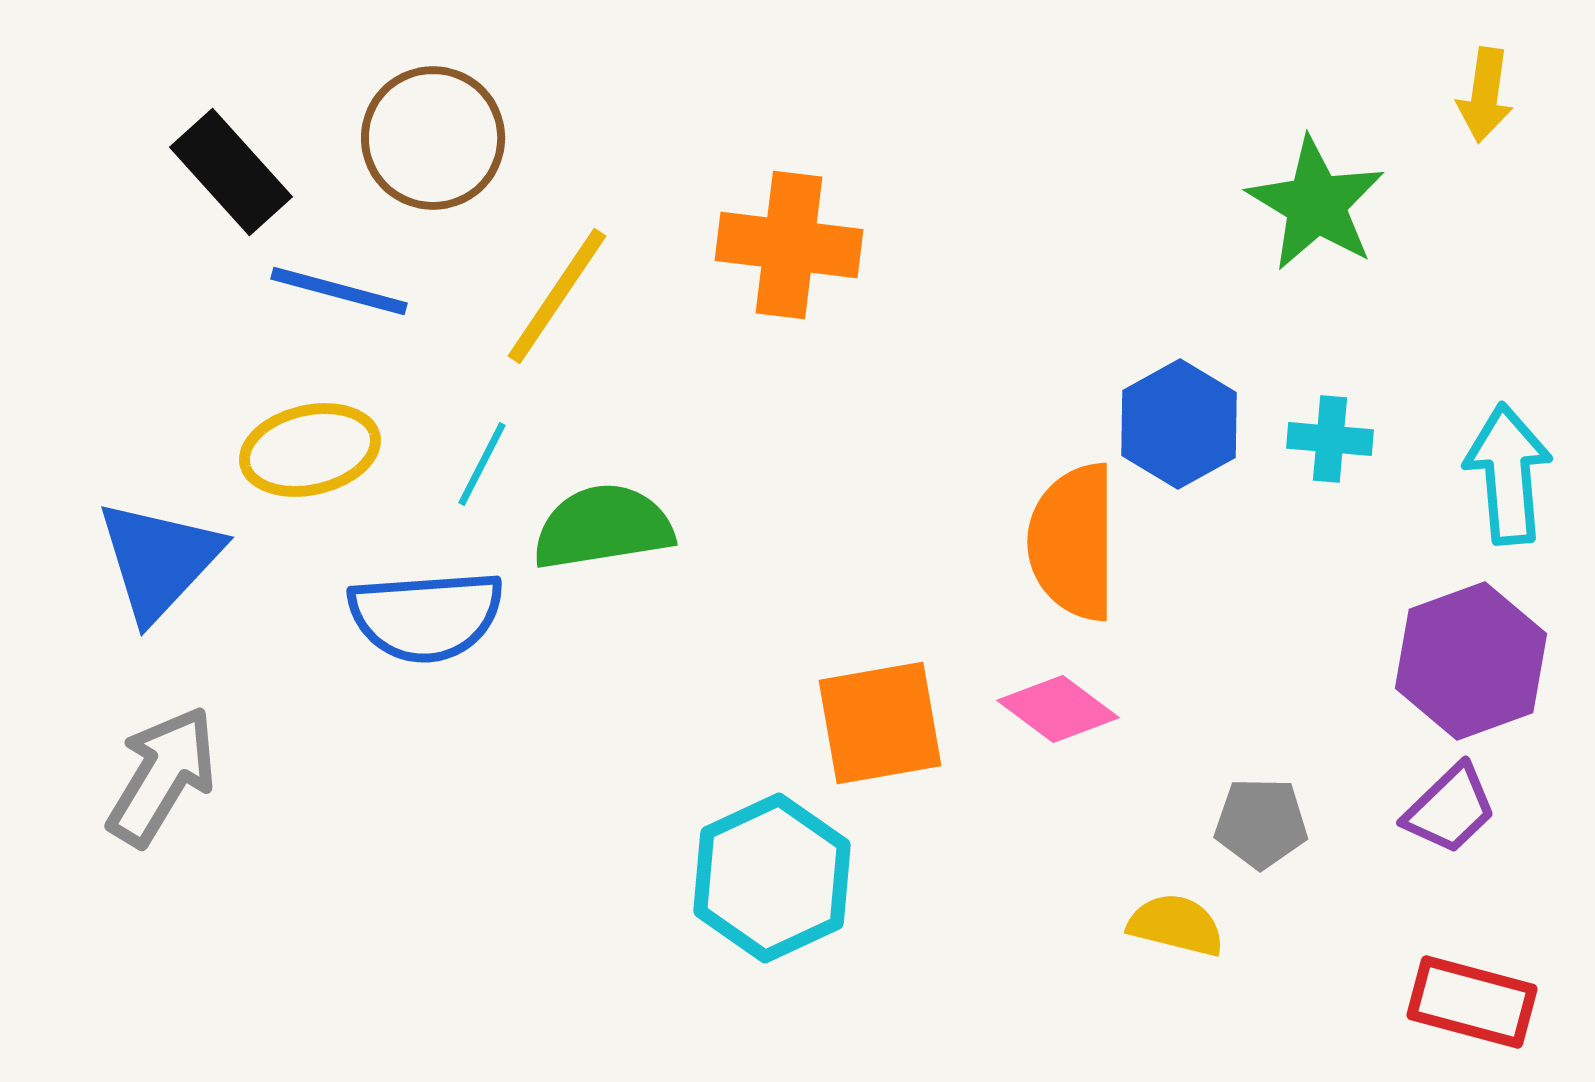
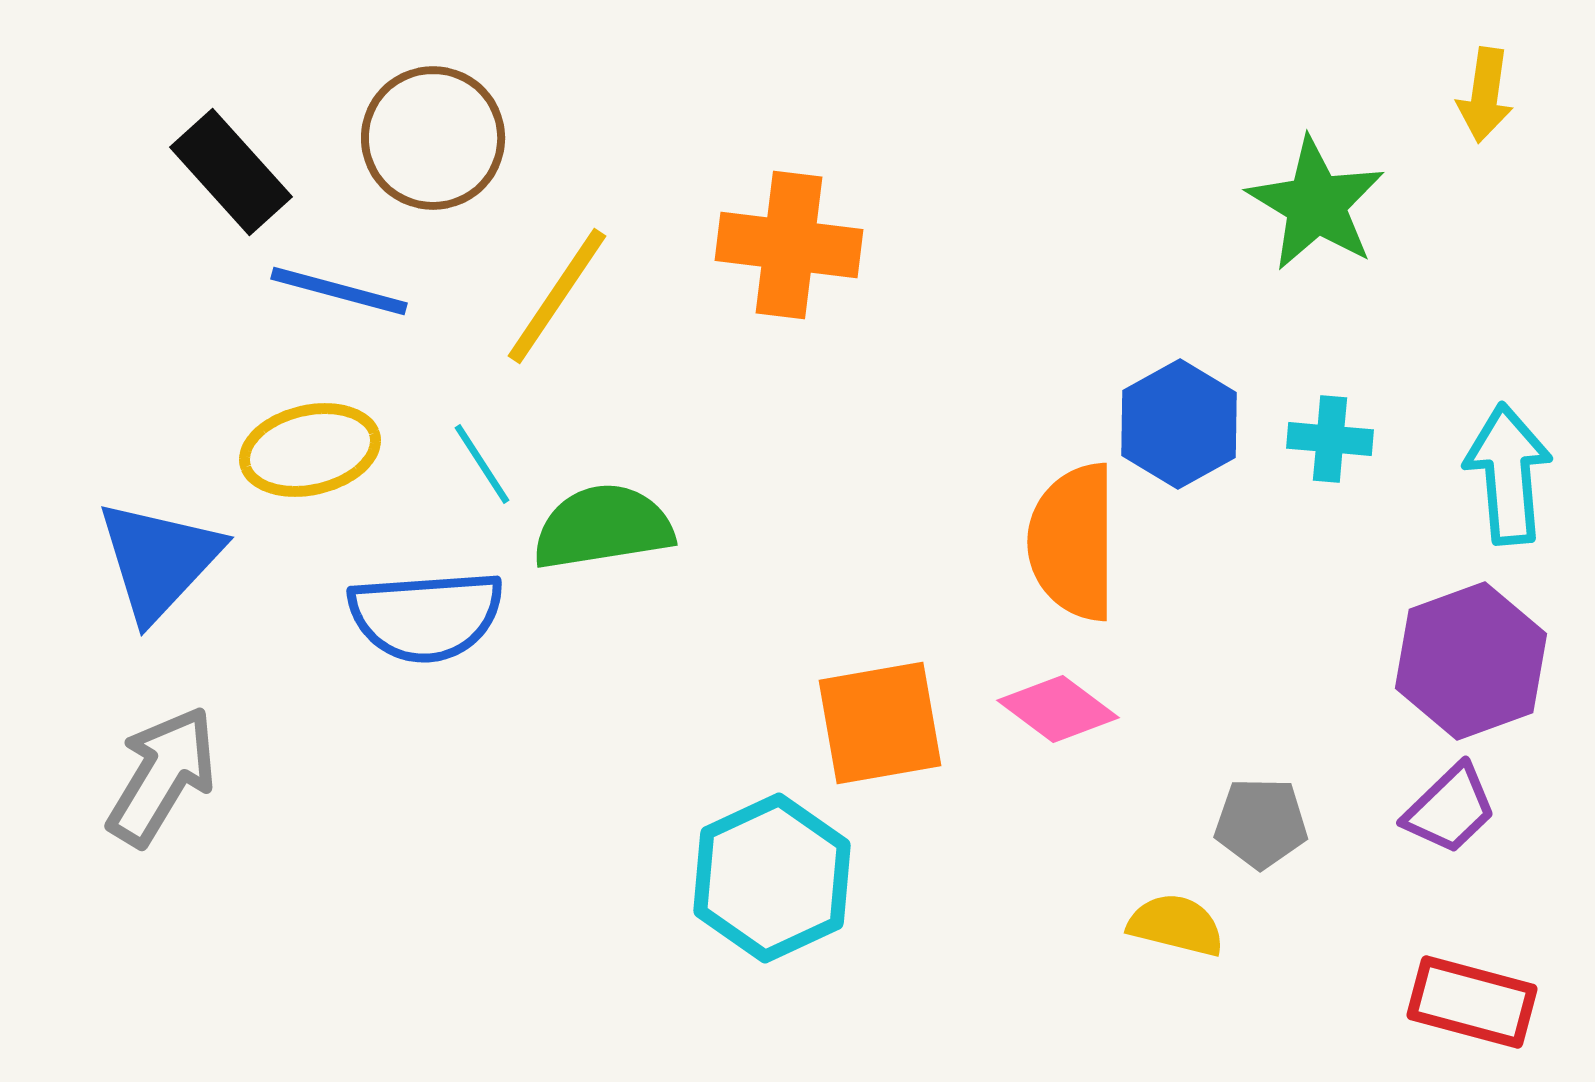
cyan line: rotated 60 degrees counterclockwise
